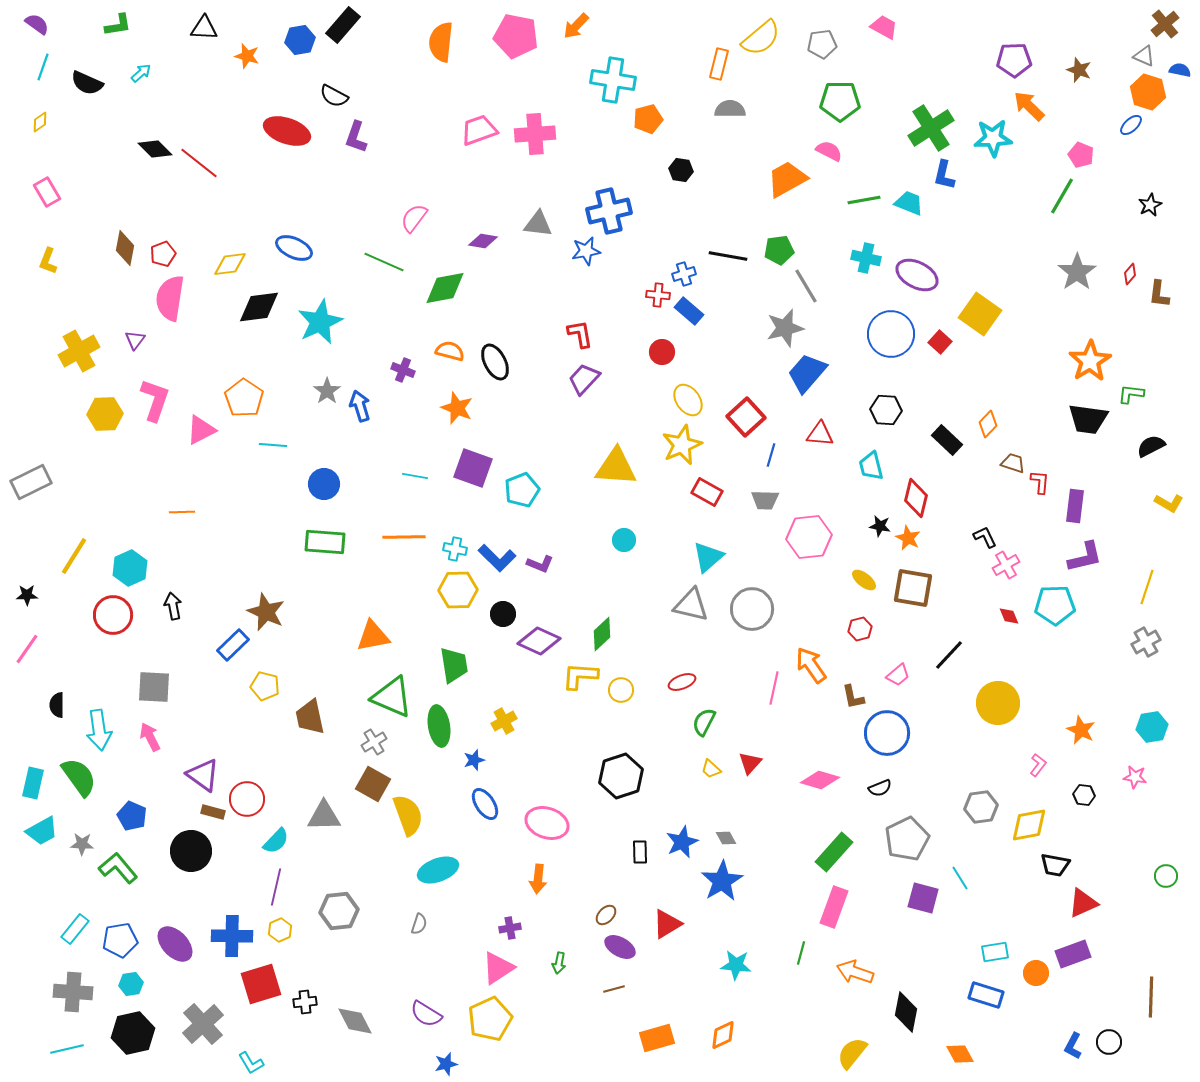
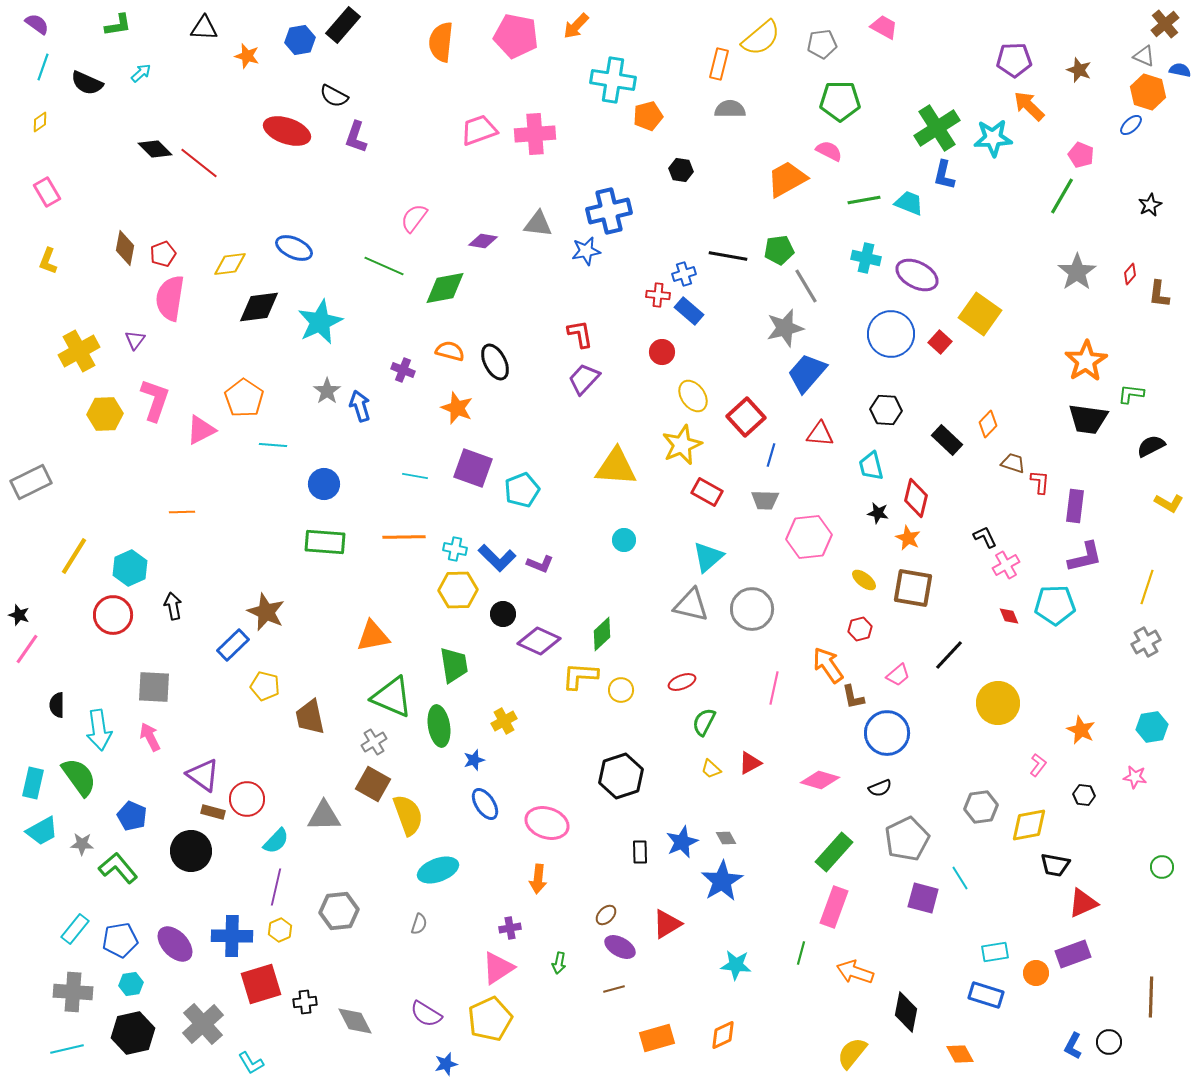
orange pentagon at (648, 119): moved 3 px up
green cross at (931, 128): moved 6 px right
green line at (384, 262): moved 4 px down
orange star at (1090, 361): moved 4 px left
yellow ellipse at (688, 400): moved 5 px right, 4 px up
black star at (880, 526): moved 2 px left, 13 px up
black star at (27, 595): moved 8 px left, 20 px down; rotated 20 degrees clockwise
orange arrow at (811, 665): moved 17 px right
red triangle at (750, 763): rotated 20 degrees clockwise
green circle at (1166, 876): moved 4 px left, 9 px up
